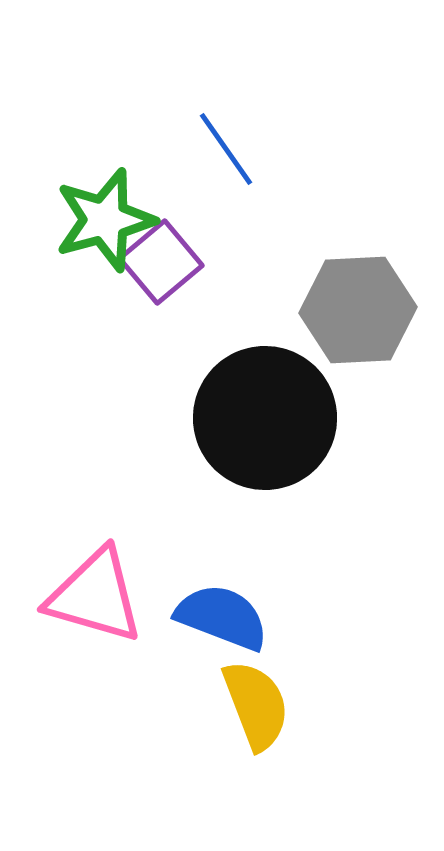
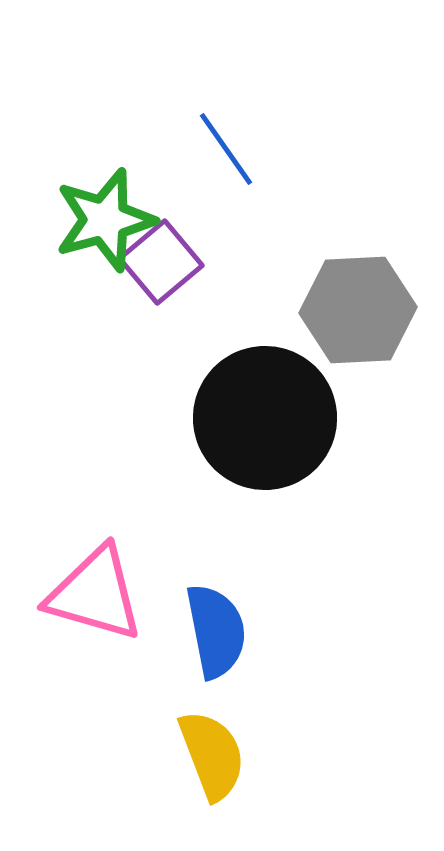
pink triangle: moved 2 px up
blue semicircle: moved 6 px left, 14 px down; rotated 58 degrees clockwise
yellow semicircle: moved 44 px left, 50 px down
